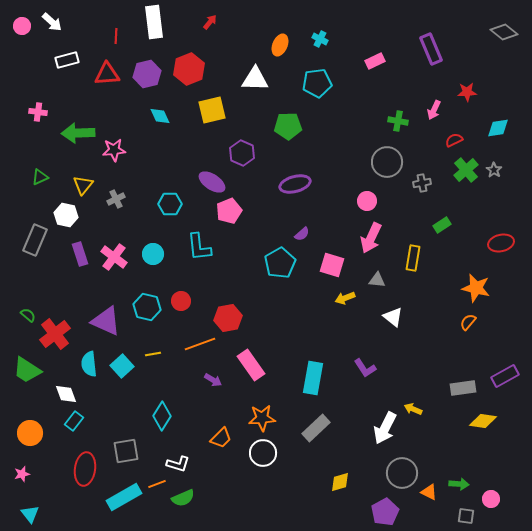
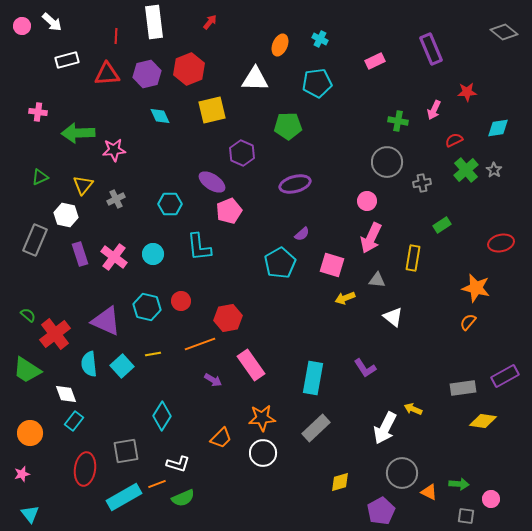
purple pentagon at (385, 512): moved 4 px left, 1 px up
